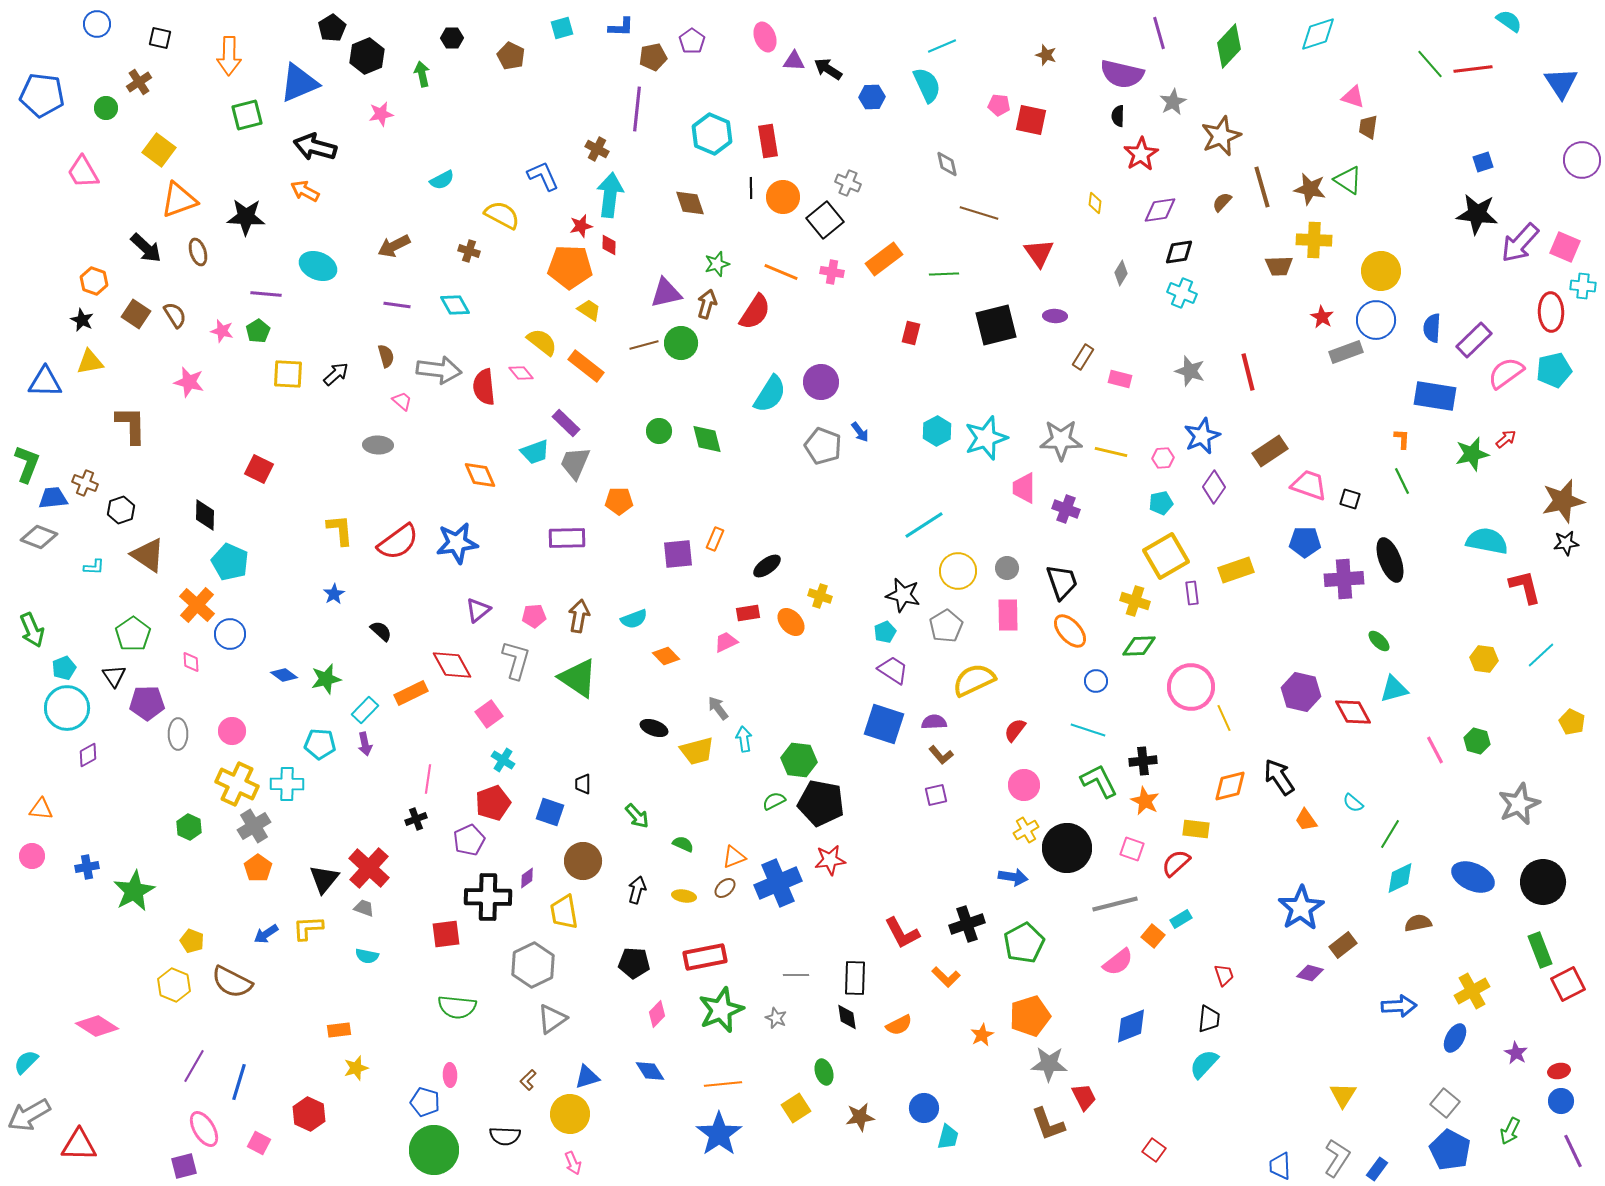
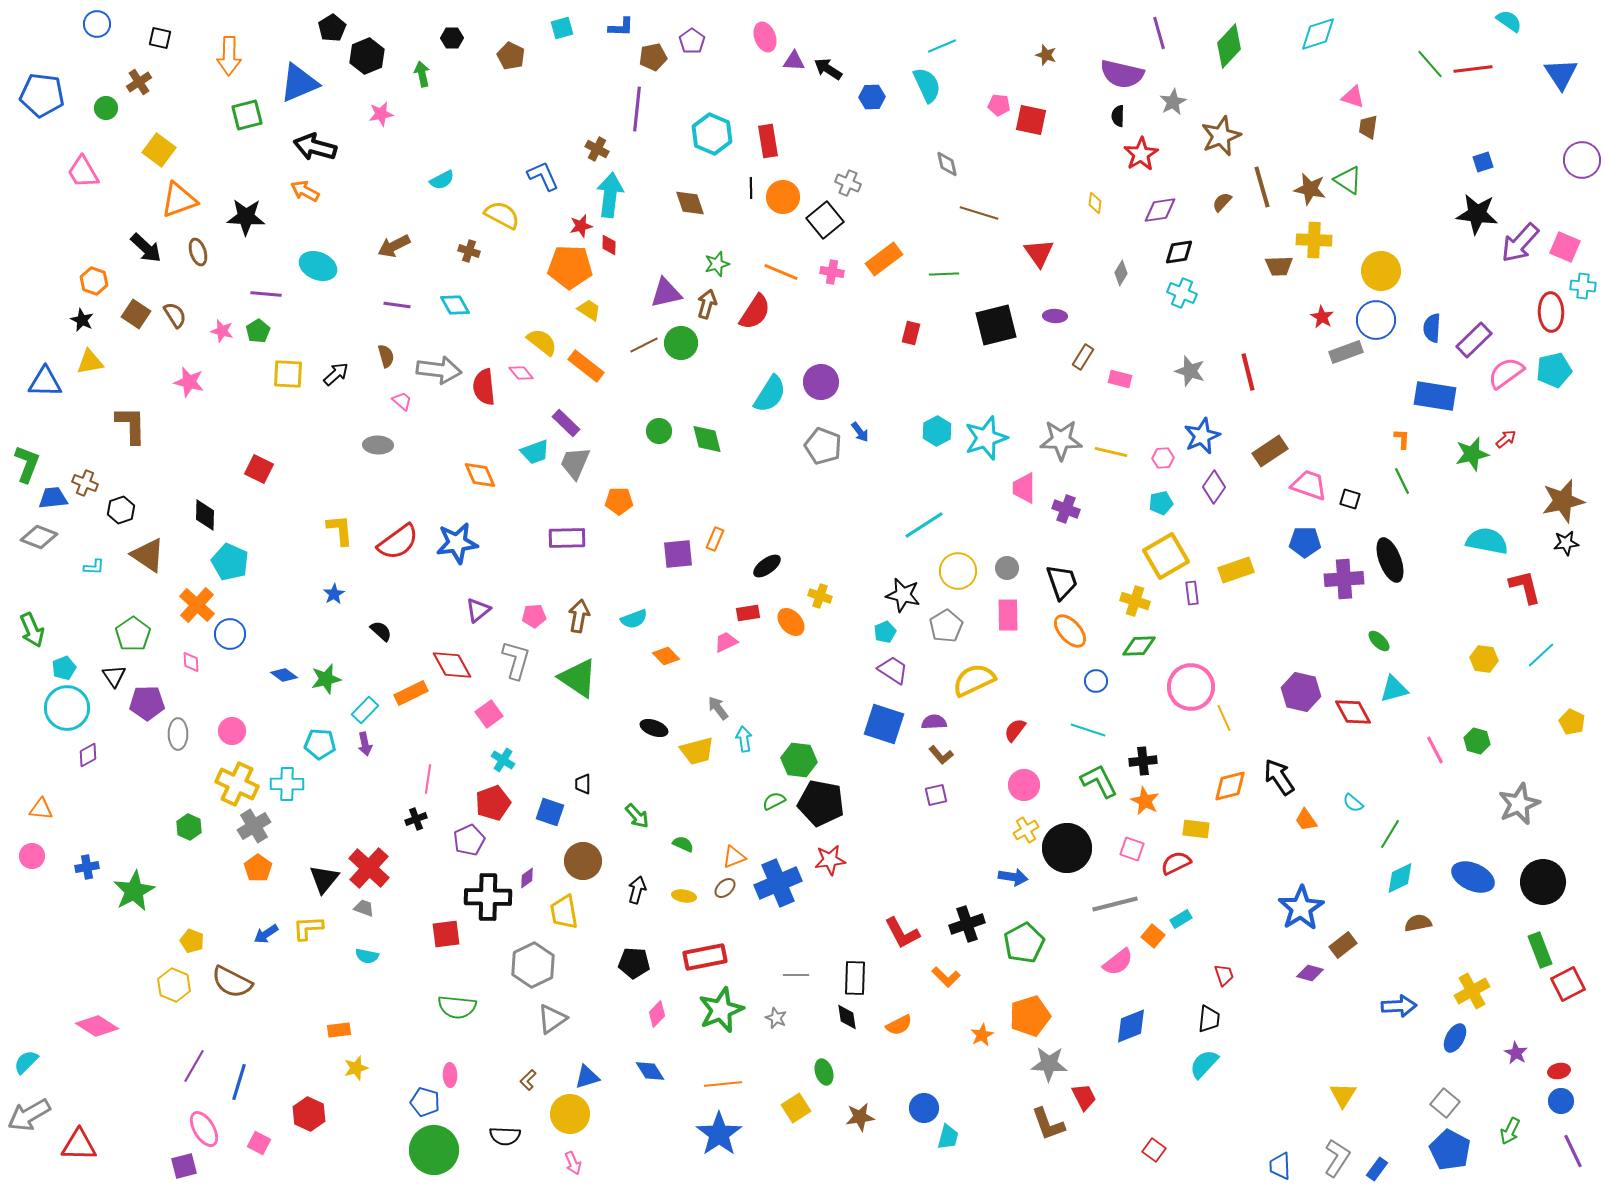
blue triangle at (1561, 83): moved 9 px up
brown line at (644, 345): rotated 12 degrees counterclockwise
red semicircle at (1176, 863): rotated 16 degrees clockwise
